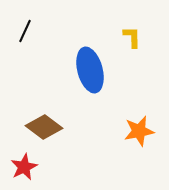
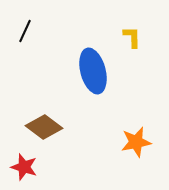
blue ellipse: moved 3 px right, 1 px down
orange star: moved 3 px left, 11 px down
red star: rotated 28 degrees counterclockwise
